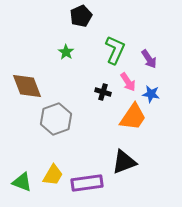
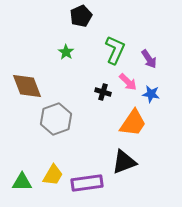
pink arrow: rotated 12 degrees counterclockwise
orange trapezoid: moved 6 px down
green triangle: rotated 20 degrees counterclockwise
